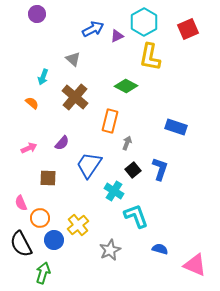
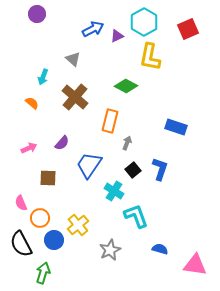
pink triangle: rotated 15 degrees counterclockwise
